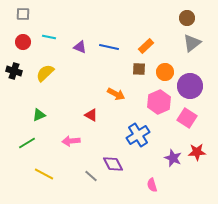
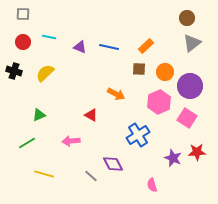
yellow line: rotated 12 degrees counterclockwise
